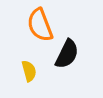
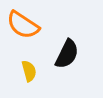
orange semicircle: moved 17 px left; rotated 36 degrees counterclockwise
